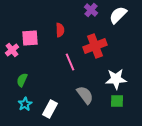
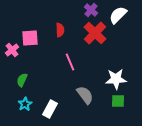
red cross: moved 13 px up; rotated 25 degrees counterclockwise
green square: moved 1 px right
